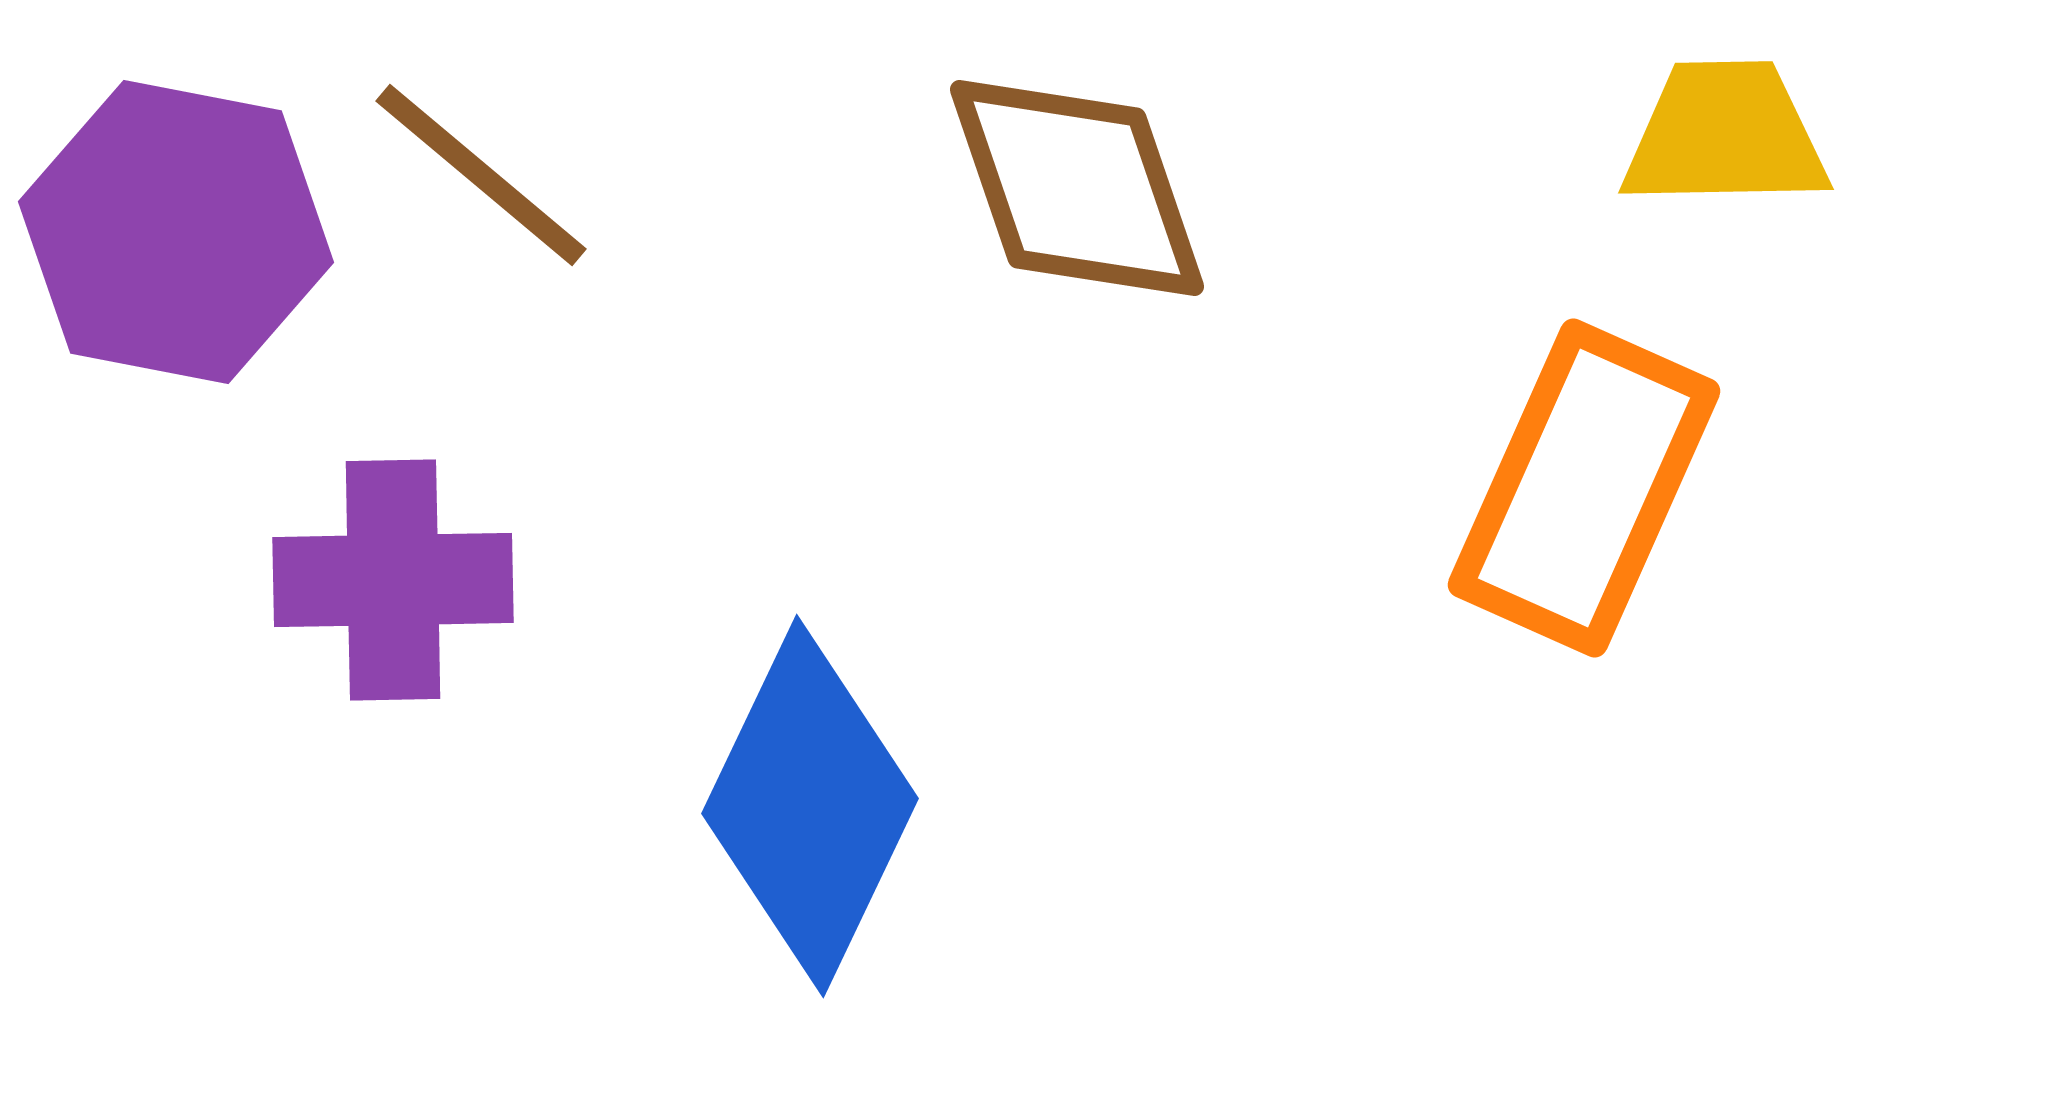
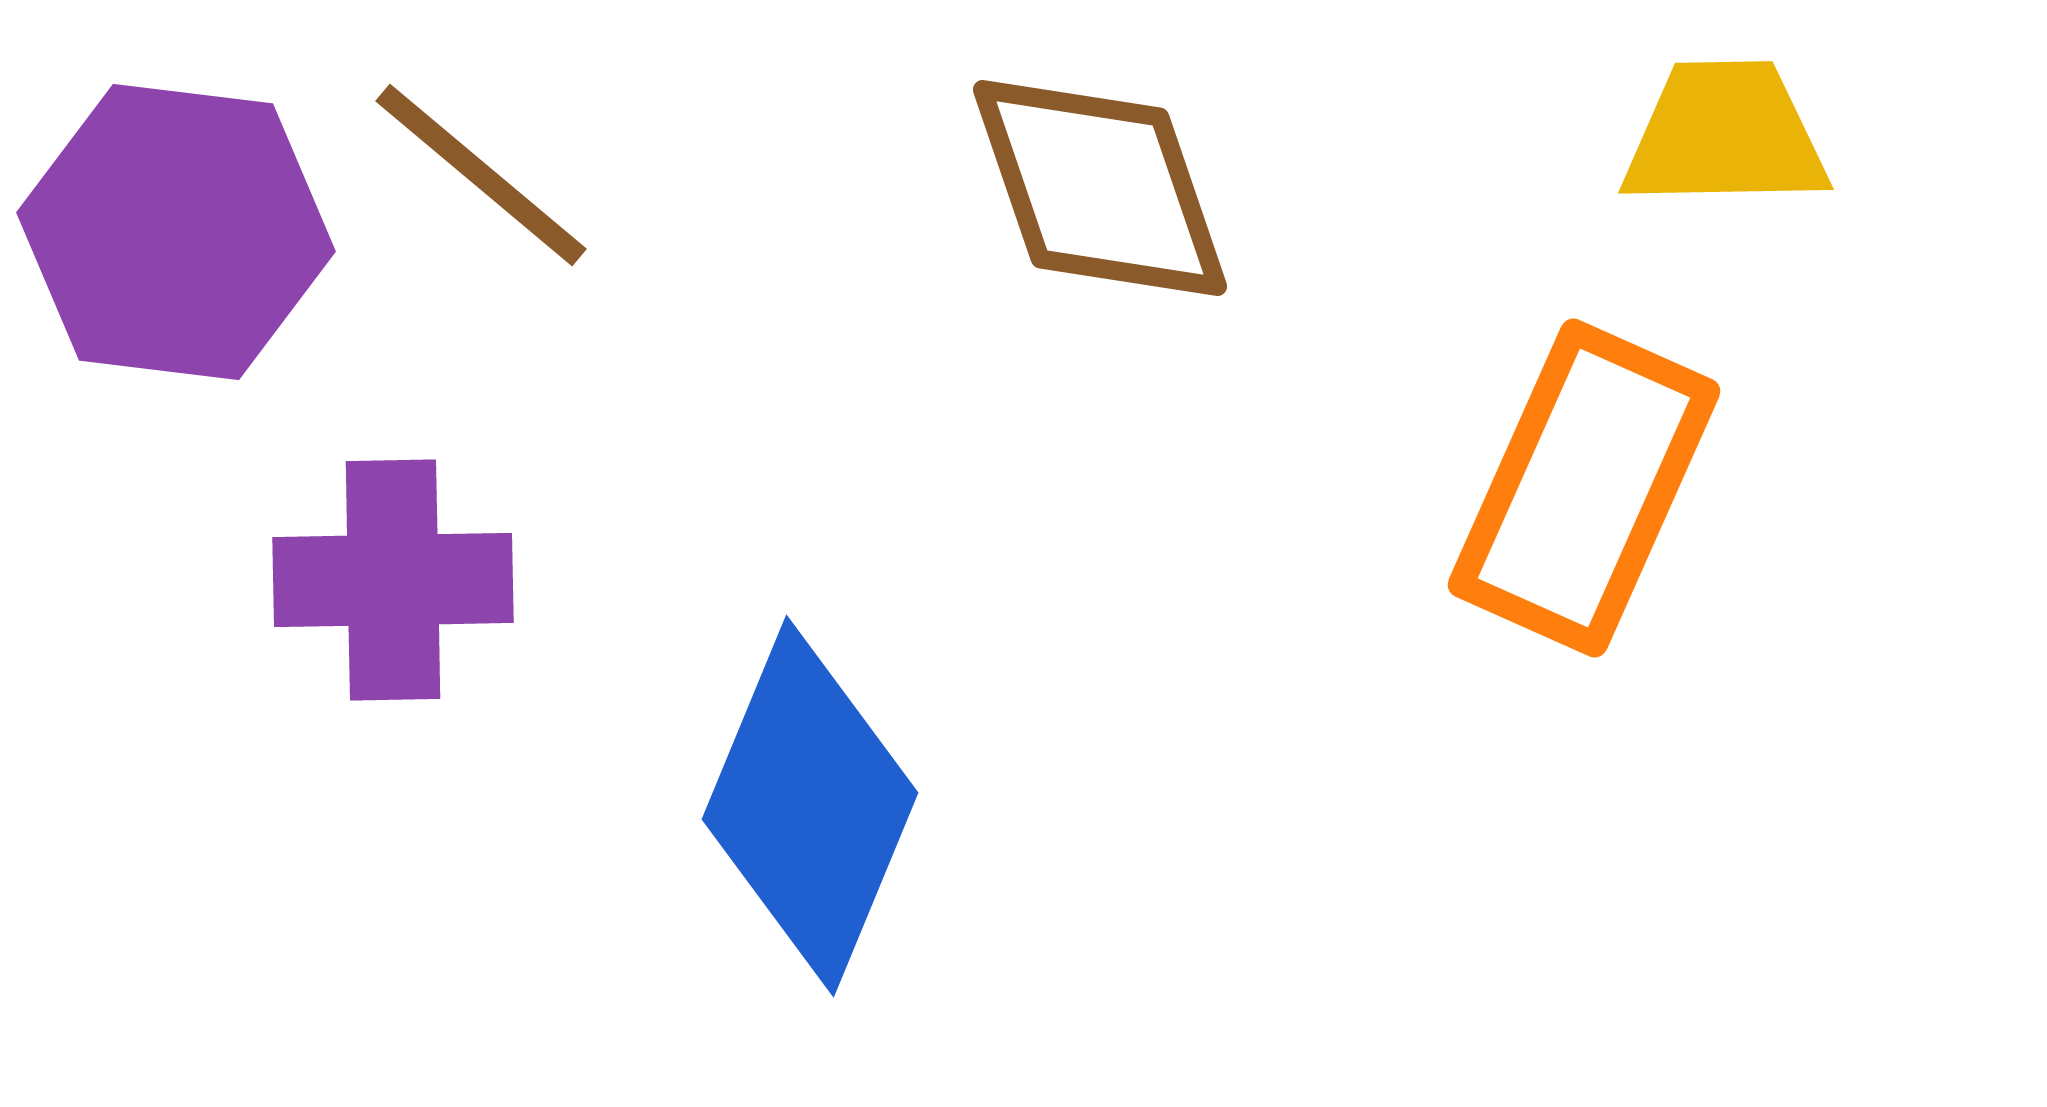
brown diamond: moved 23 px right
purple hexagon: rotated 4 degrees counterclockwise
blue diamond: rotated 3 degrees counterclockwise
